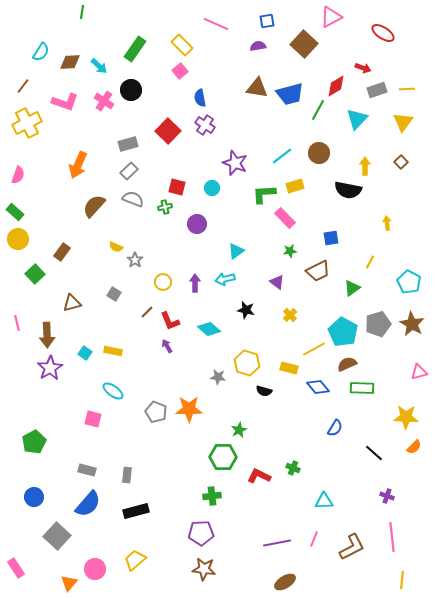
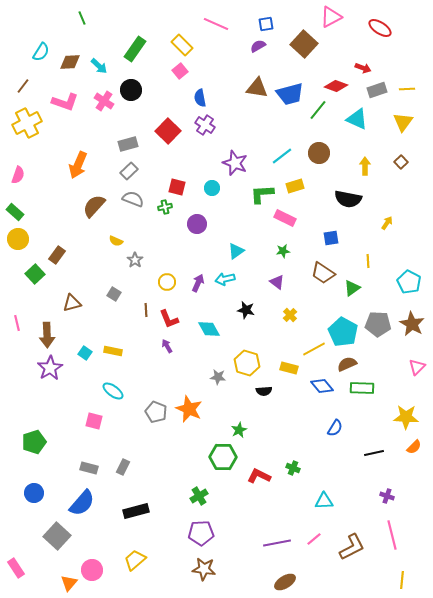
green line at (82, 12): moved 6 px down; rotated 32 degrees counterclockwise
blue square at (267, 21): moved 1 px left, 3 px down
red ellipse at (383, 33): moved 3 px left, 5 px up
purple semicircle at (258, 46): rotated 21 degrees counterclockwise
red diamond at (336, 86): rotated 50 degrees clockwise
green line at (318, 110): rotated 10 degrees clockwise
cyan triangle at (357, 119): rotated 50 degrees counterclockwise
black semicircle at (348, 190): moved 9 px down
green L-shape at (264, 194): moved 2 px left
pink rectangle at (285, 218): rotated 20 degrees counterclockwise
yellow arrow at (387, 223): rotated 40 degrees clockwise
yellow semicircle at (116, 247): moved 6 px up
green star at (290, 251): moved 7 px left
brown rectangle at (62, 252): moved 5 px left, 3 px down
yellow line at (370, 262): moved 2 px left, 1 px up; rotated 32 degrees counterclockwise
brown trapezoid at (318, 271): moved 5 px right, 2 px down; rotated 60 degrees clockwise
yellow circle at (163, 282): moved 4 px right
purple arrow at (195, 283): moved 3 px right; rotated 24 degrees clockwise
brown line at (147, 312): moved 1 px left, 2 px up; rotated 48 degrees counterclockwise
red L-shape at (170, 321): moved 1 px left, 2 px up
gray pentagon at (378, 324): rotated 20 degrees clockwise
cyan diamond at (209, 329): rotated 20 degrees clockwise
pink triangle at (419, 372): moved 2 px left, 5 px up; rotated 30 degrees counterclockwise
blue diamond at (318, 387): moved 4 px right, 1 px up
black semicircle at (264, 391): rotated 21 degrees counterclockwise
orange star at (189, 409): rotated 24 degrees clockwise
pink square at (93, 419): moved 1 px right, 2 px down
green pentagon at (34, 442): rotated 10 degrees clockwise
black line at (374, 453): rotated 54 degrees counterclockwise
gray rectangle at (87, 470): moved 2 px right, 2 px up
gray rectangle at (127, 475): moved 4 px left, 8 px up; rotated 21 degrees clockwise
green cross at (212, 496): moved 13 px left; rotated 24 degrees counterclockwise
blue circle at (34, 497): moved 4 px up
blue semicircle at (88, 504): moved 6 px left, 1 px up
pink line at (392, 537): moved 2 px up; rotated 8 degrees counterclockwise
pink line at (314, 539): rotated 28 degrees clockwise
pink circle at (95, 569): moved 3 px left, 1 px down
